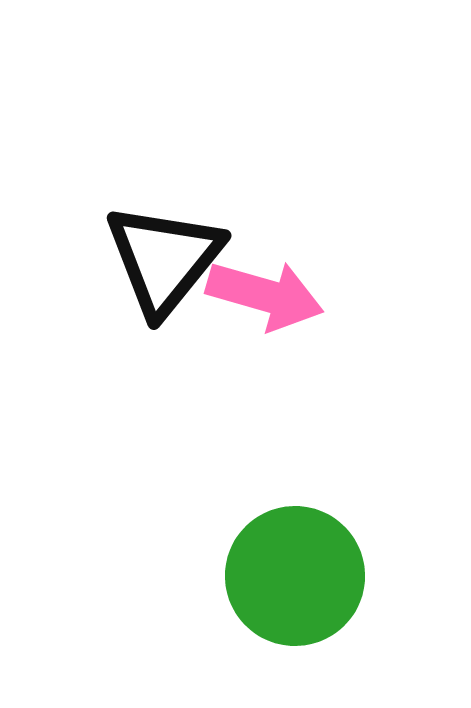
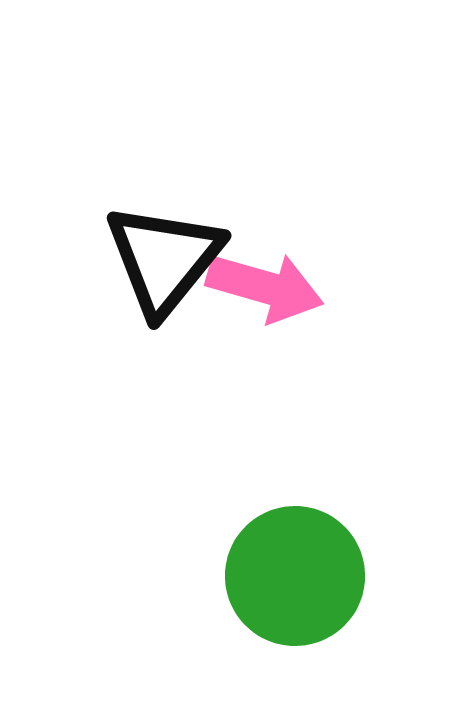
pink arrow: moved 8 px up
